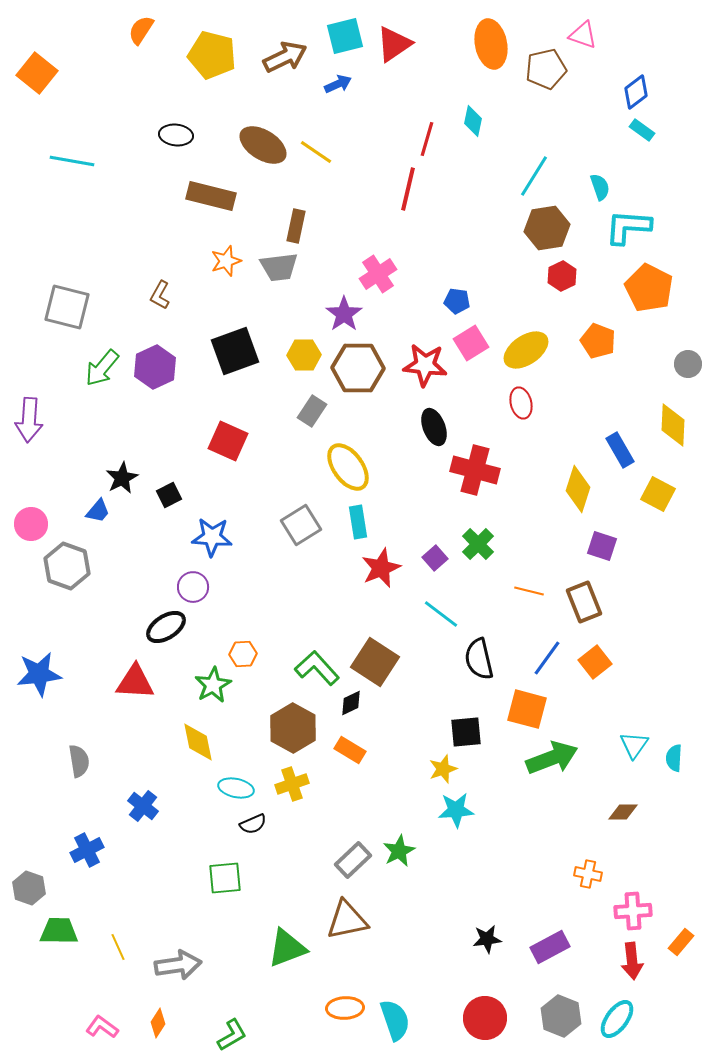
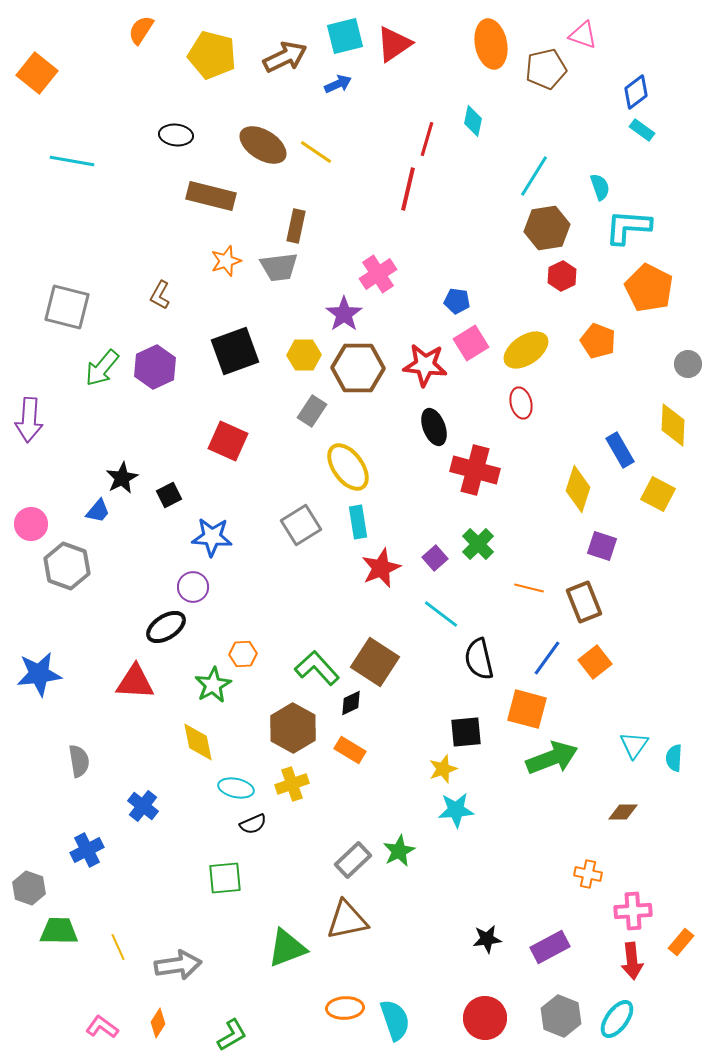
orange line at (529, 591): moved 3 px up
